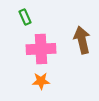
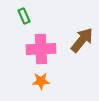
green rectangle: moved 1 px left, 1 px up
brown arrow: rotated 52 degrees clockwise
